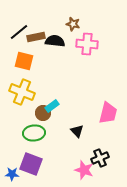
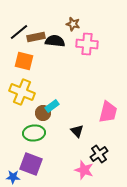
pink trapezoid: moved 1 px up
black cross: moved 1 px left, 4 px up; rotated 12 degrees counterclockwise
blue star: moved 1 px right, 3 px down
